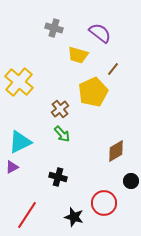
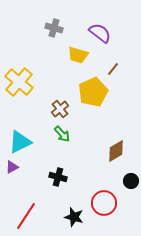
red line: moved 1 px left, 1 px down
